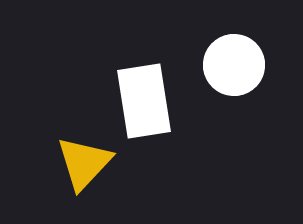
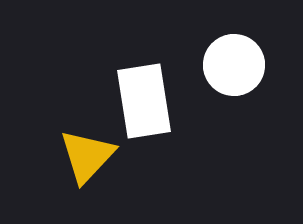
yellow triangle: moved 3 px right, 7 px up
